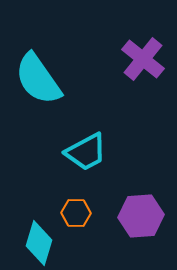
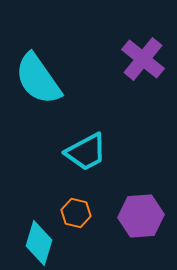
orange hexagon: rotated 12 degrees clockwise
